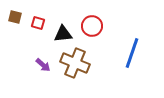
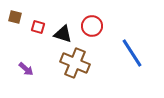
red square: moved 4 px down
black triangle: rotated 24 degrees clockwise
blue line: rotated 52 degrees counterclockwise
purple arrow: moved 17 px left, 4 px down
